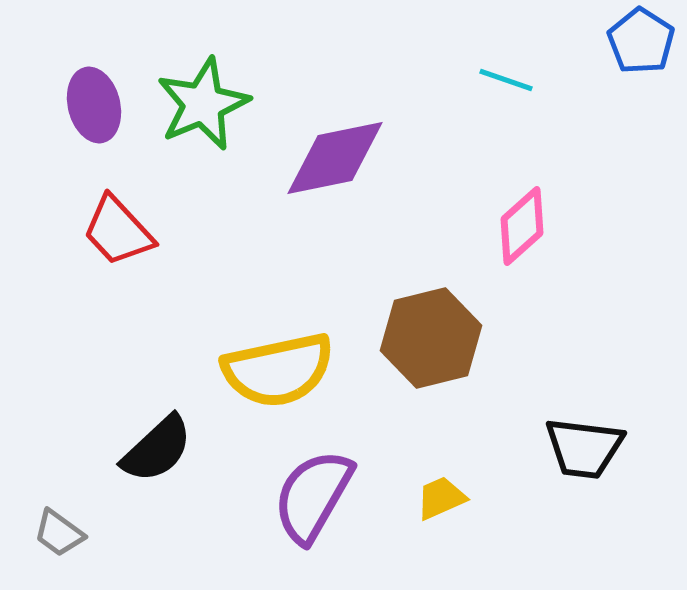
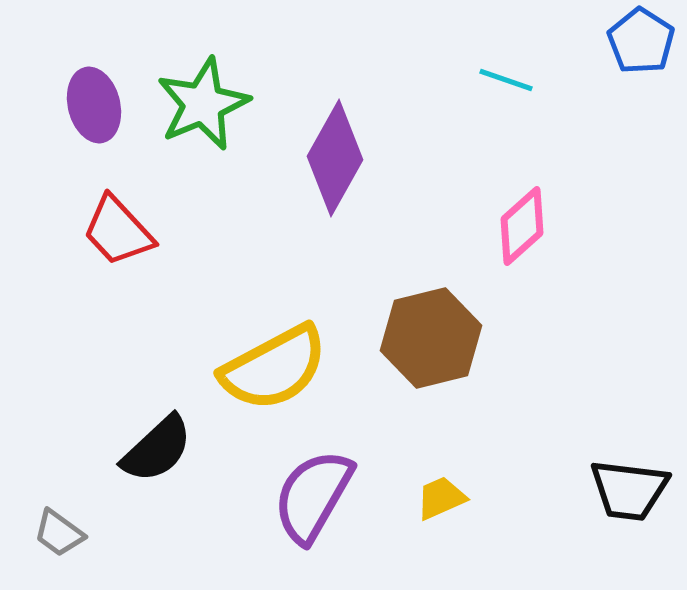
purple diamond: rotated 49 degrees counterclockwise
yellow semicircle: moved 4 px left, 2 px up; rotated 16 degrees counterclockwise
black trapezoid: moved 45 px right, 42 px down
